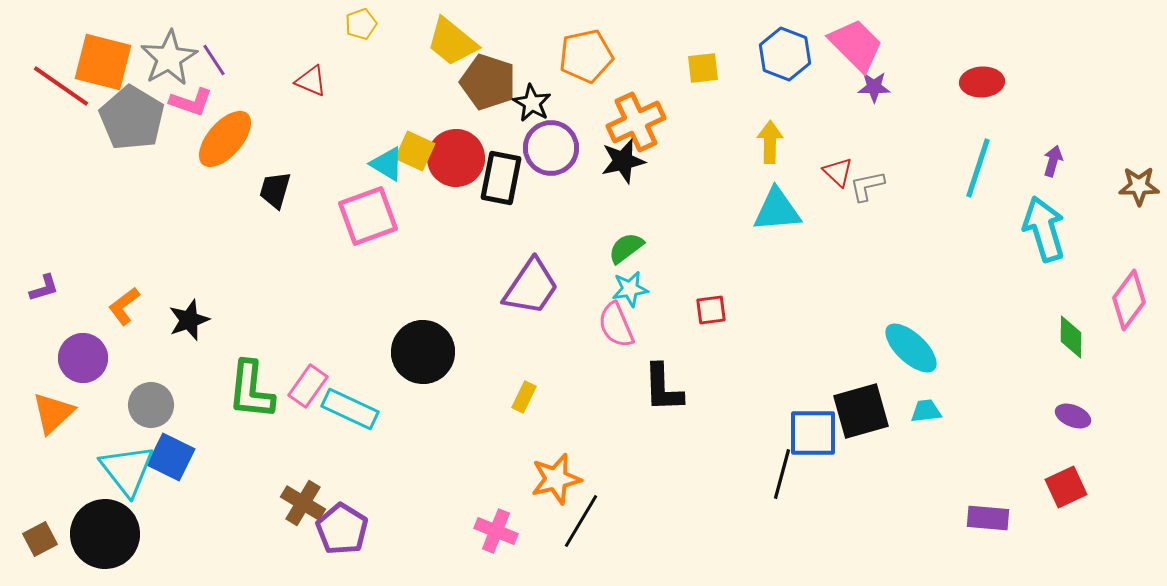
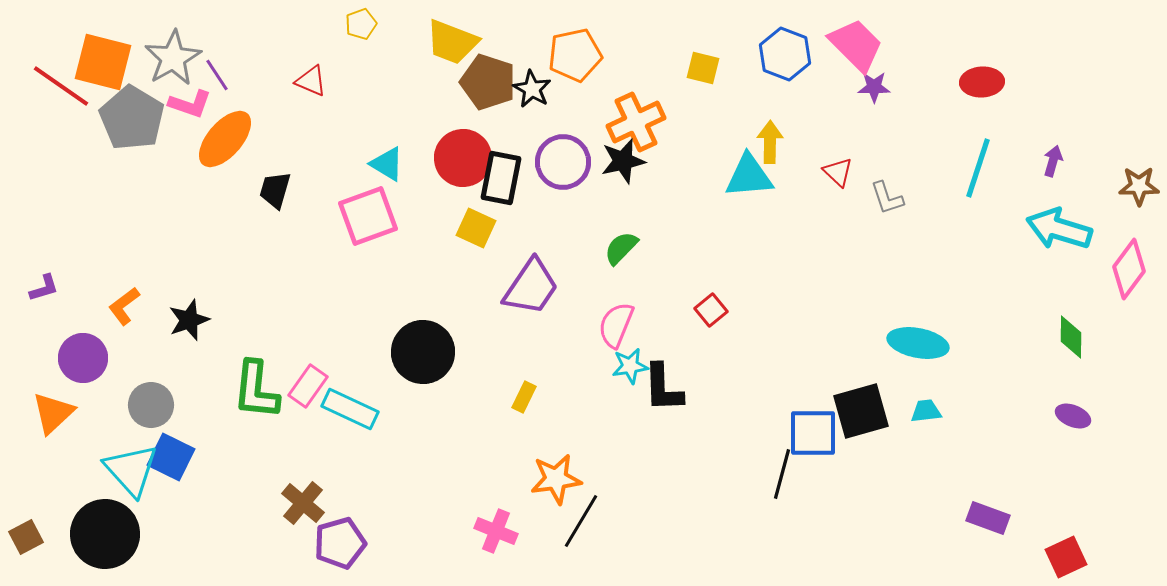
yellow trapezoid at (452, 42): rotated 18 degrees counterclockwise
orange pentagon at (586, 56): moved 11 px left, 1 px up
gray star at (169, 58): moved 4 px right
purple line at (214, 60): moved 3 px right, 15 px down
yellow square at (703, 68): rotated 20 degrees clockwise
pink L-shape at (191, 102): moved 1 px left, 2 px down
black star at (532, 103): moved 14 px up
purple circle at (551, 148): moved 12 px right, 14 px down
yellow square at (415, 151): moved 61 px right, 77 px down
red circle at (456, 158): moved 7 px right
gray L-shape at (867, 186): moved 20 px right, 12 px down; rotated 96 degrees counterclockwise
cyan triangle at (777, 210): moved 28 px left, 34 px up
cyan arrow at (1044, 229): moved 15 px right; rotated 56 degrees counterclockwise
green semicircle at (626, 248): moved 5 px left; rotated 9 degrees counterclockwise
cyan star at (630, 289): moved 77 px down
pink diamond at (1129, 300): moved 31 px up
red square at (711, 310): rotated 32 degrees counterclockwise
pink semicircle at (616, 325): rotated 45 degrees clockwise
cyan ellipse at (911, 348): moved 7 px right, 5 px up; rotated 32 degrees counterclockwise
green L-shape at (251, 390): moved 5 px right
cyan triangle at (127, 470): moved 4 px right; rotated 4 degrees counterclockwise
orange star at (556, 479): rotated 6 degrees clockwise
red square at (1066, 487): moved 70 px down
brown cross at (303, 503): rotated 9 degrees clockwise
purple rectangle at (988, 518): rotated 15 degrees clockwise
purple pentagon at (342, 529): moved 2 px left, 14 px down; rotated 24 degrees clockwise
brown square at (40, 539): moved 14 px left, 2 px up
